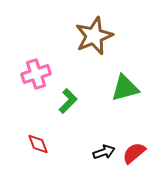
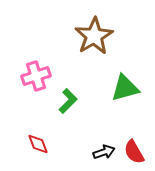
brown star: rotated 9 degrees counterclockwise
pink cross: moved 2 px down
red semicircle: moved 1 px up; rotated 80 degrees counterclockwise
